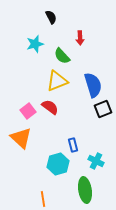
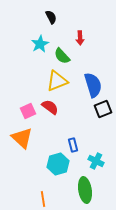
cyan star: moved 5 px right; rotated 12 degrees counterclockwise
pink square: rotated 14 degrees clockwise
orange triangle: moved 1 px right
